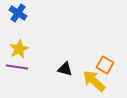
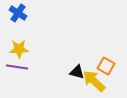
yellow star: rotated 24 degrees clockwise
orange square: moved 1 px right, 1 px down
black triangle: moved 12 px right, 3 px down
